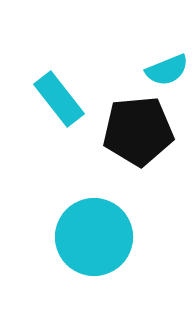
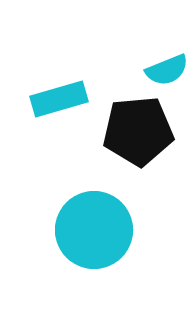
cyan rectangle: rotated 68 degrees counterclockwise
cyan circle: moved 7 px up
